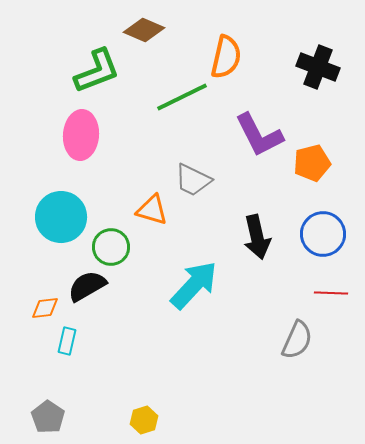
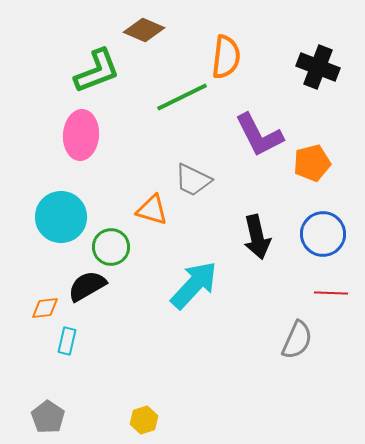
orange semicircle: rotated 6 degrees counterclockwise
